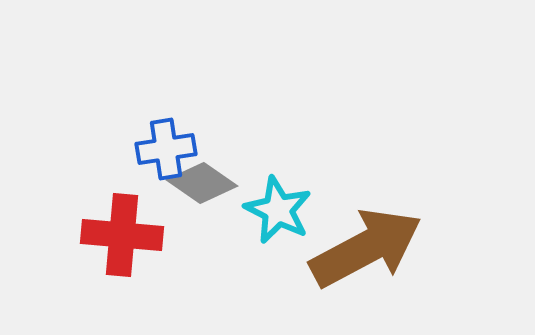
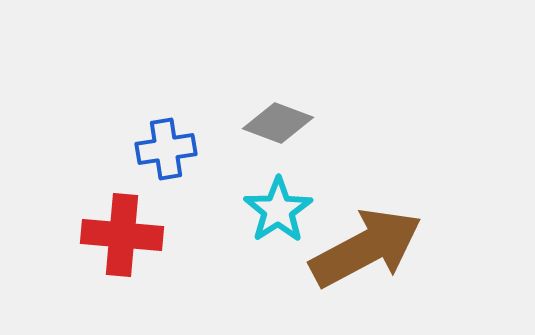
gray diamond: moved 76 px right, 60 px up; rotated 14 degrees counterclockwise
cyan star: rotated 12 degrees clockwise
